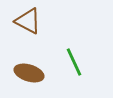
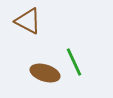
brown ellipse: moved 16 px right
